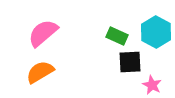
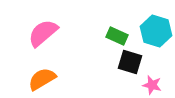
cyan hexagon: moved 1 px up; rotated 12 degrees counterclockwise
black square: rotated 20 degrees clockwise
orange semicircle: moved 2 px right, 7 px down
pink star: rotated 12 degrees counterclockwise
